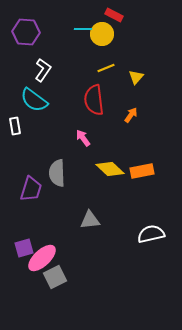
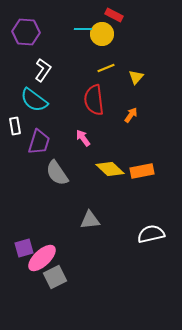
gray semicircle: rotated 32 degrees counterclockwise
purple trapezoid: moved 8 px right, 47 px up
